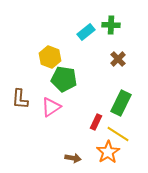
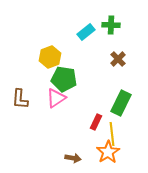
yellow hexagon: rotated 20 degrees clockwise
pink triangle: moved 5 px right, 9 px up
yellow line: moved 6 px left; rotated 50 degrees clockwise
